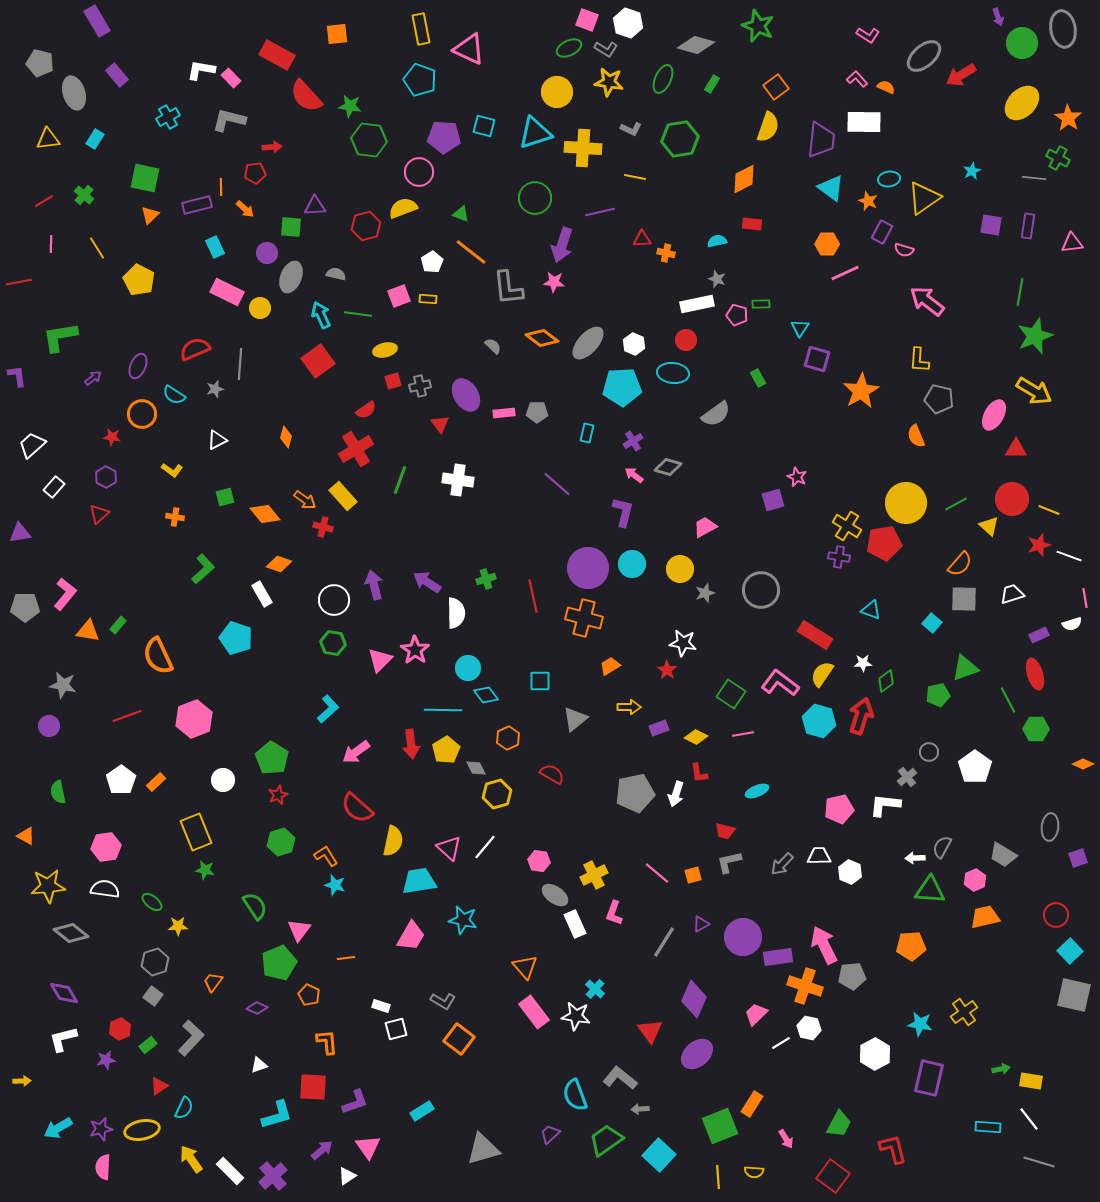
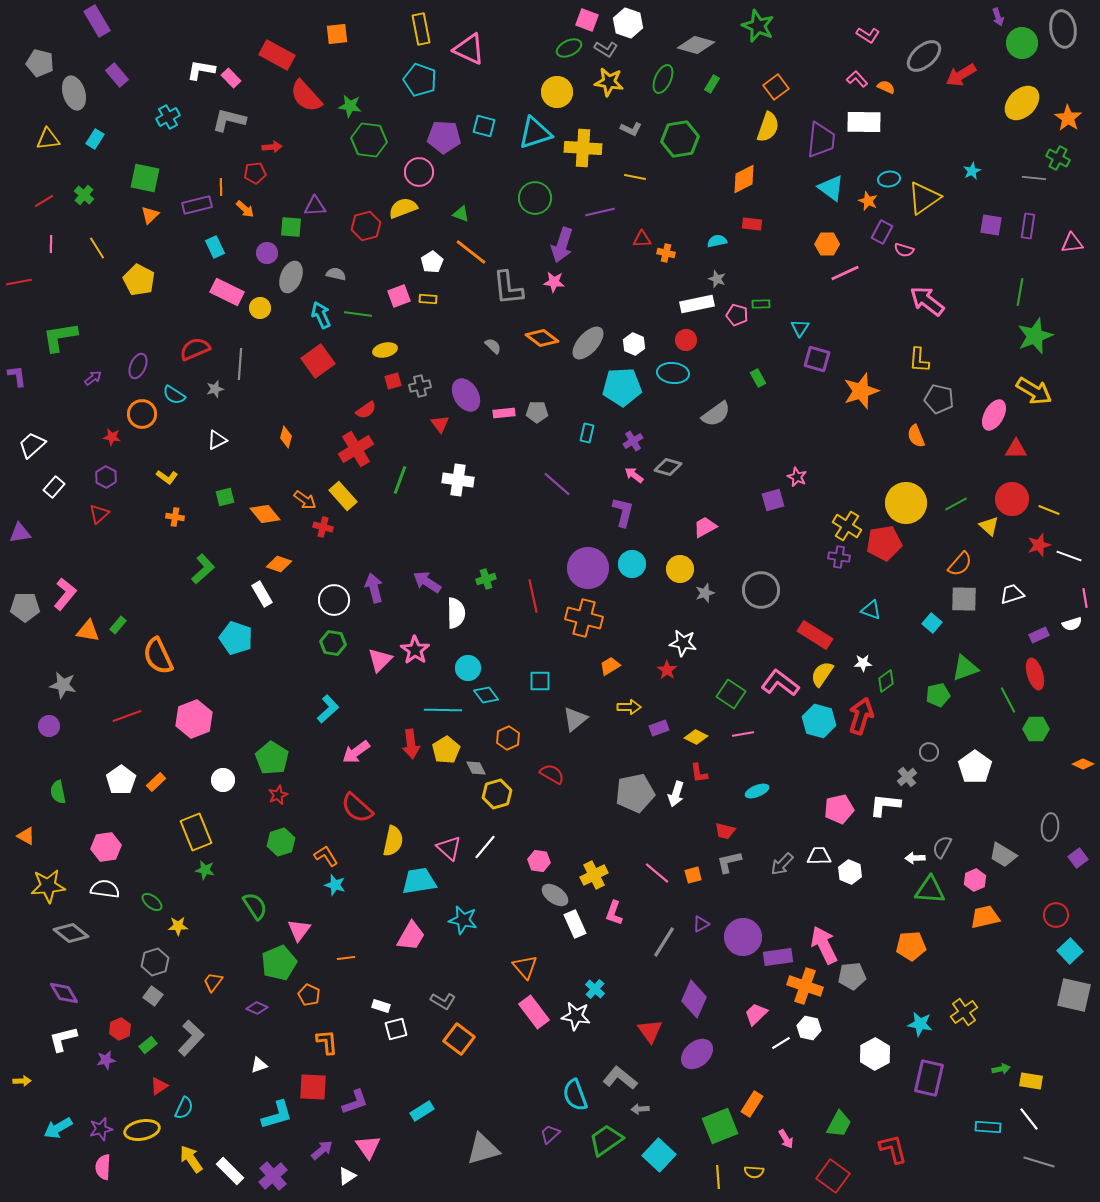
orange star at (861, 391): rotated 12 degrees clockwise
yellow L-shape at (172, 470): moved 5 px left, 7 px down
purple arrow at (374, 585): moved 3 px down
purple square at (1078, 858): rotated 18 degrees counterclockwise
